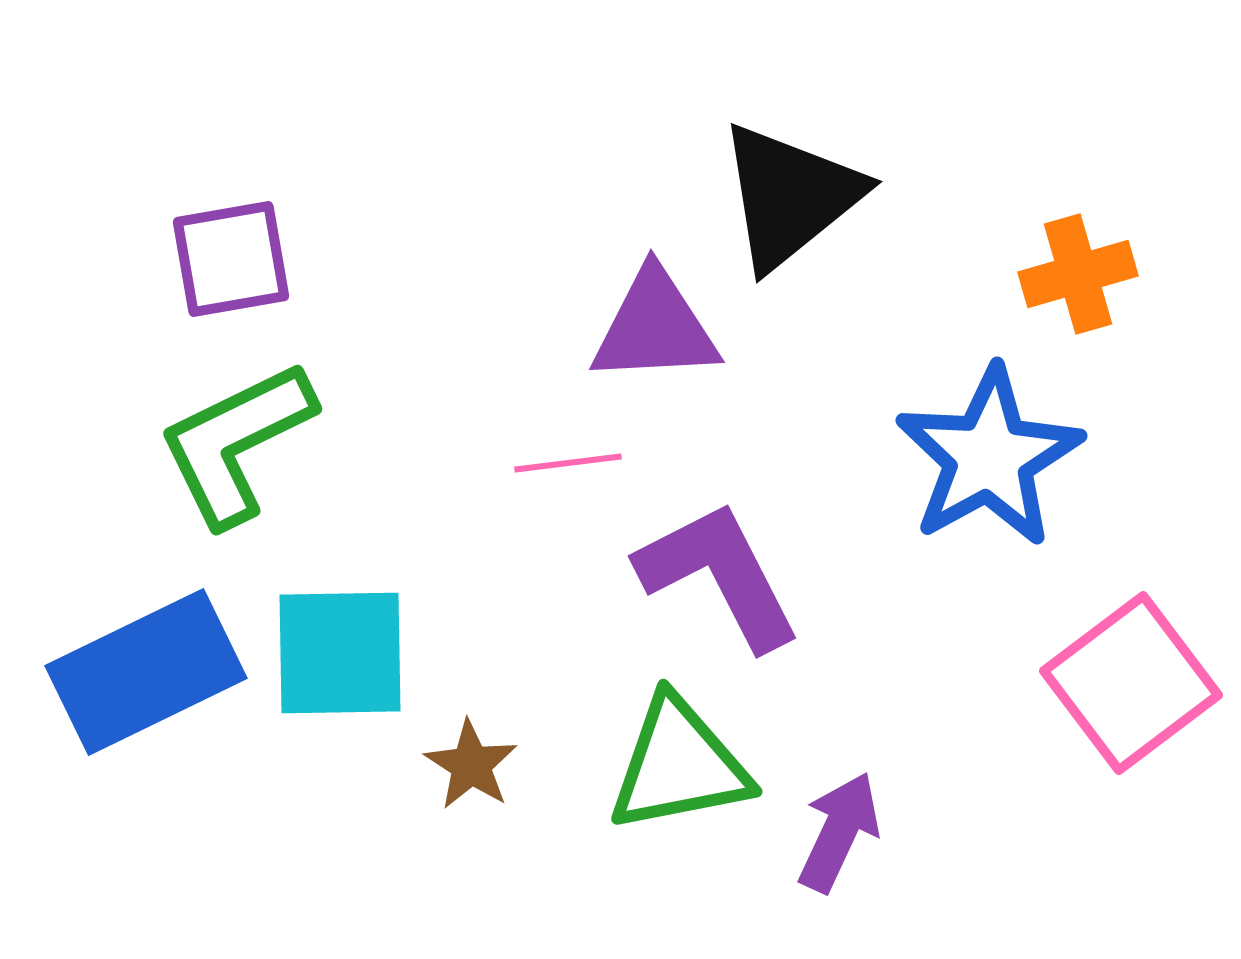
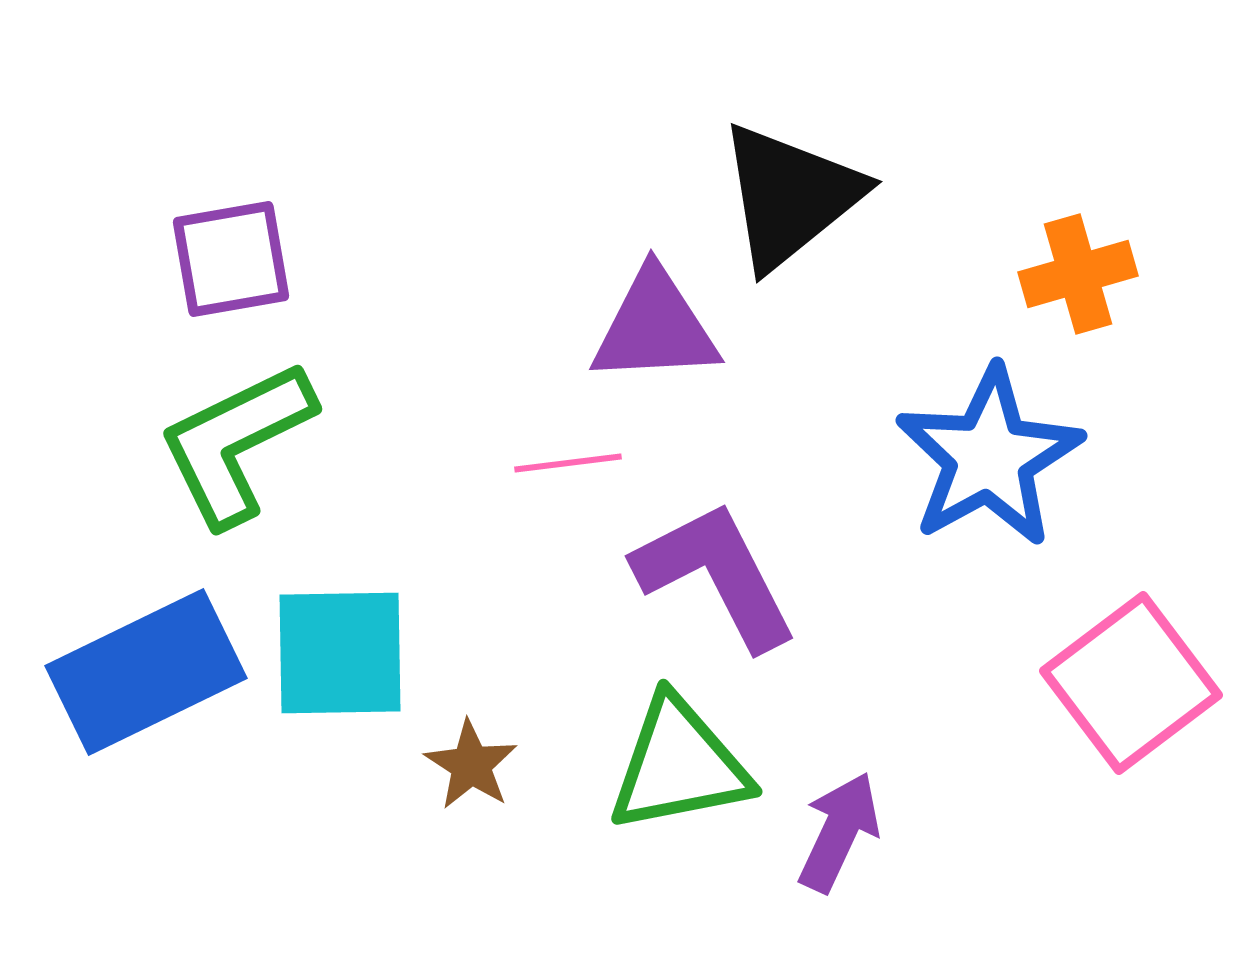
purple L-shape: moved 3 px left
